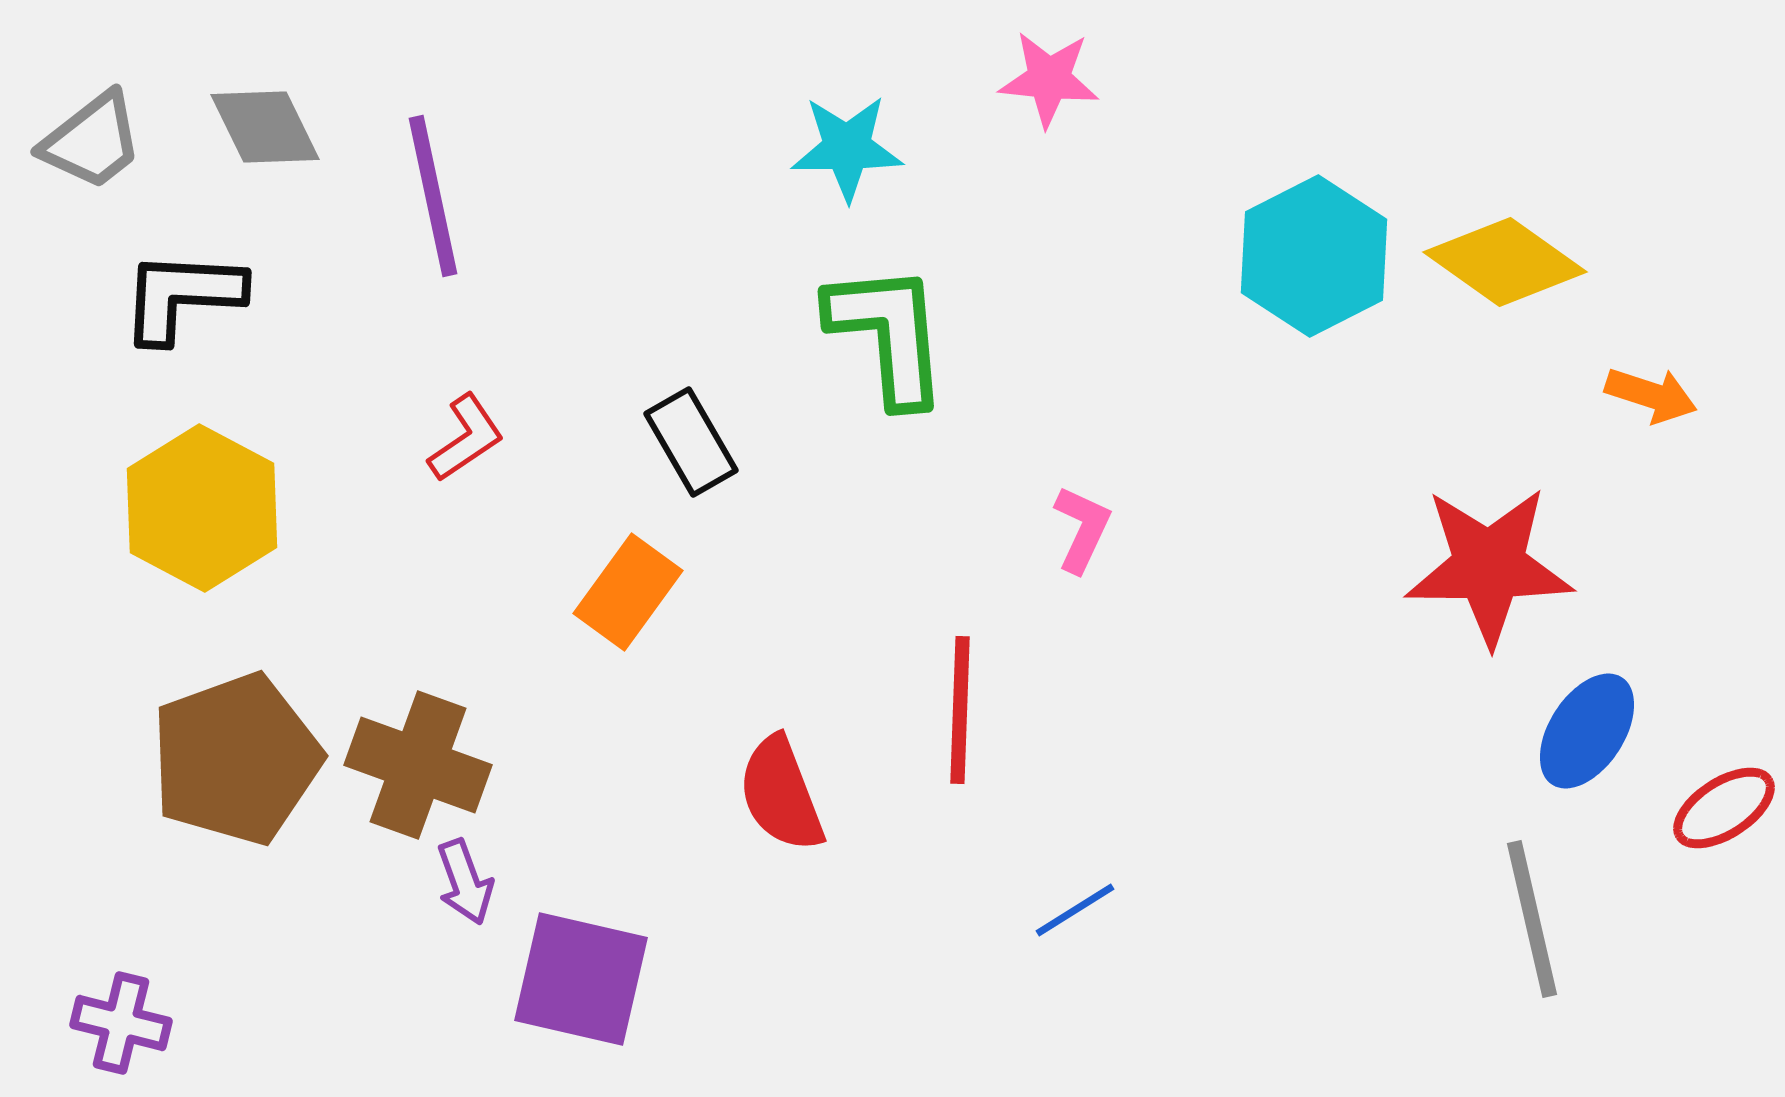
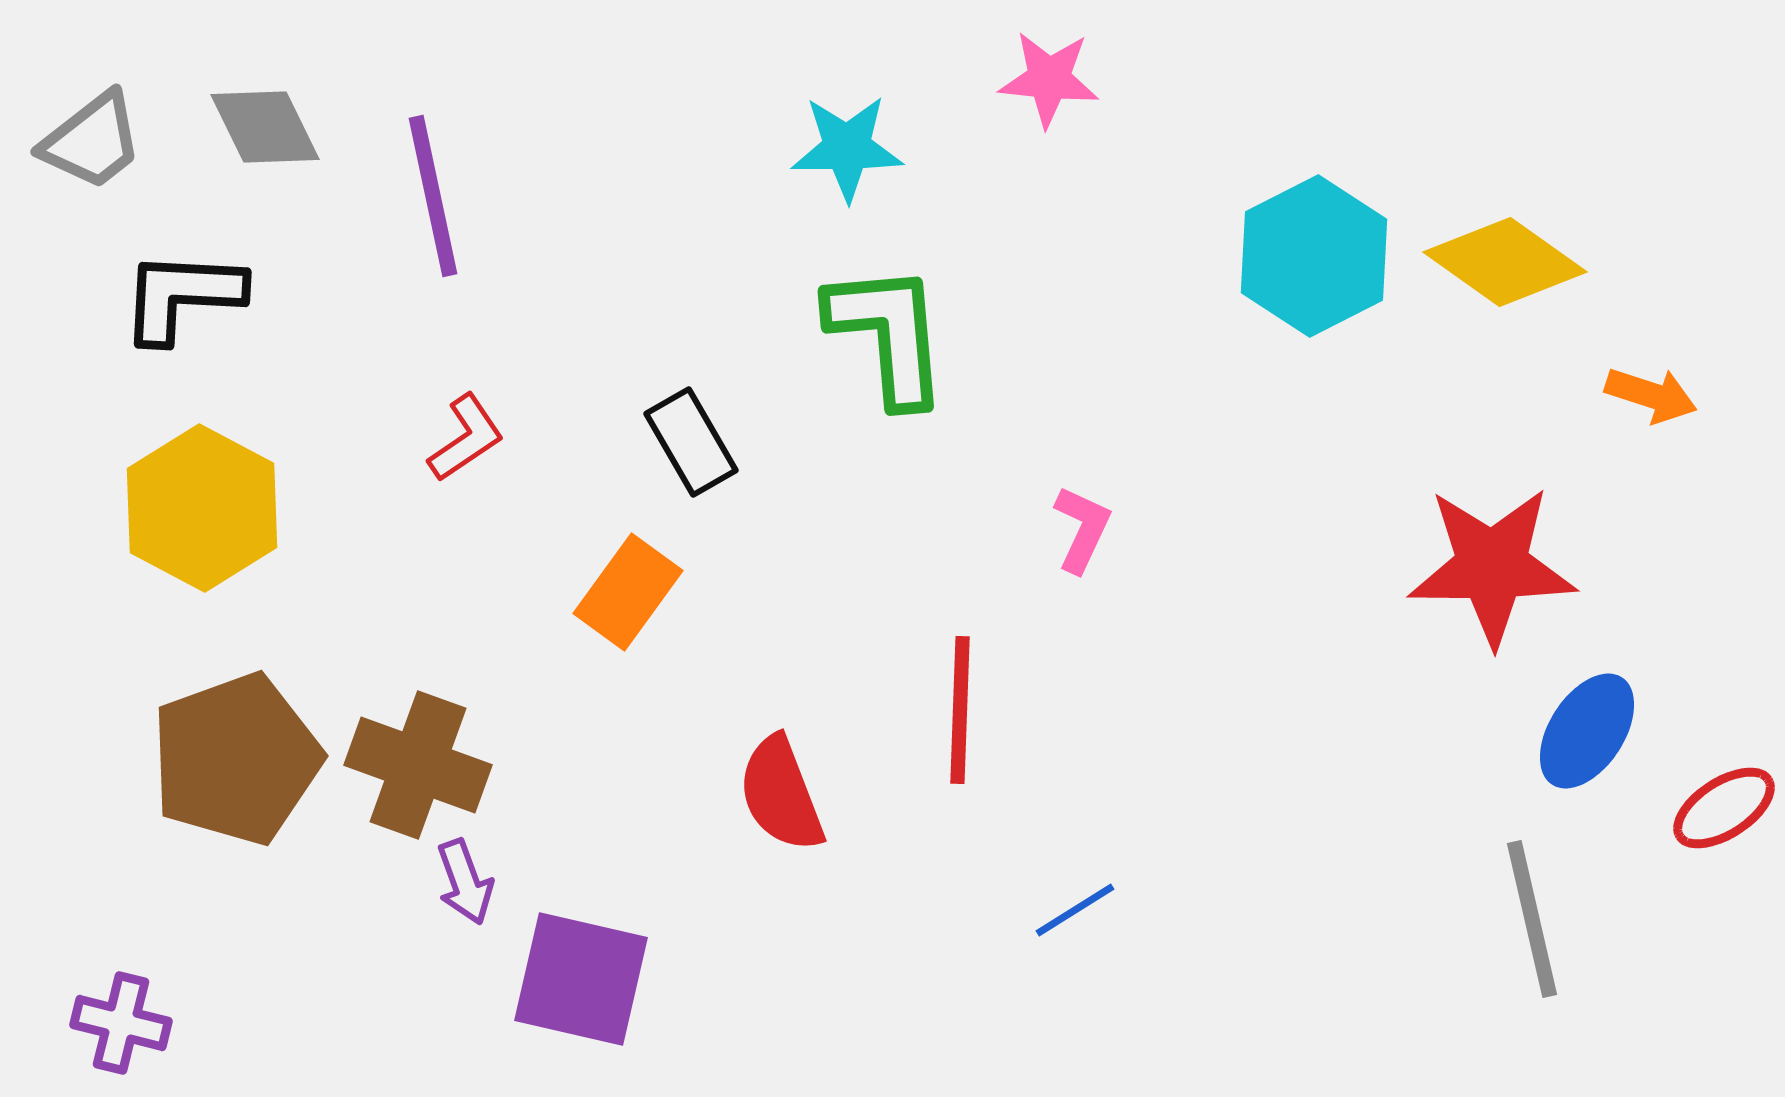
red star: moved 3 px right
